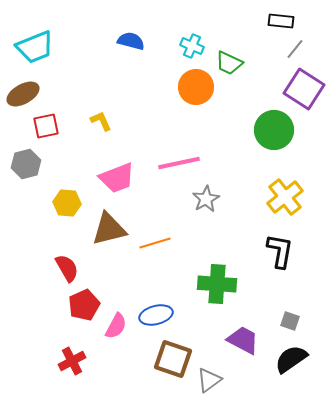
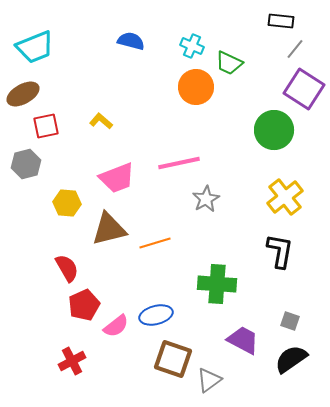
yellow L-shape: rotated 25 degrees counterclockwise
pink semicircle: rotated 24 degrees clockwise
